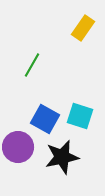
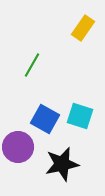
black star: moved 7 px down
